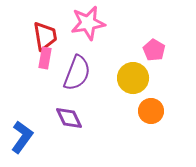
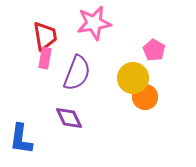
pink star: moved 6 px right
orange circle: moved 6 px left, 14 px up
blue L-shape: moved 1 px left, 2 px down; rotated 152 degrees clockwise
